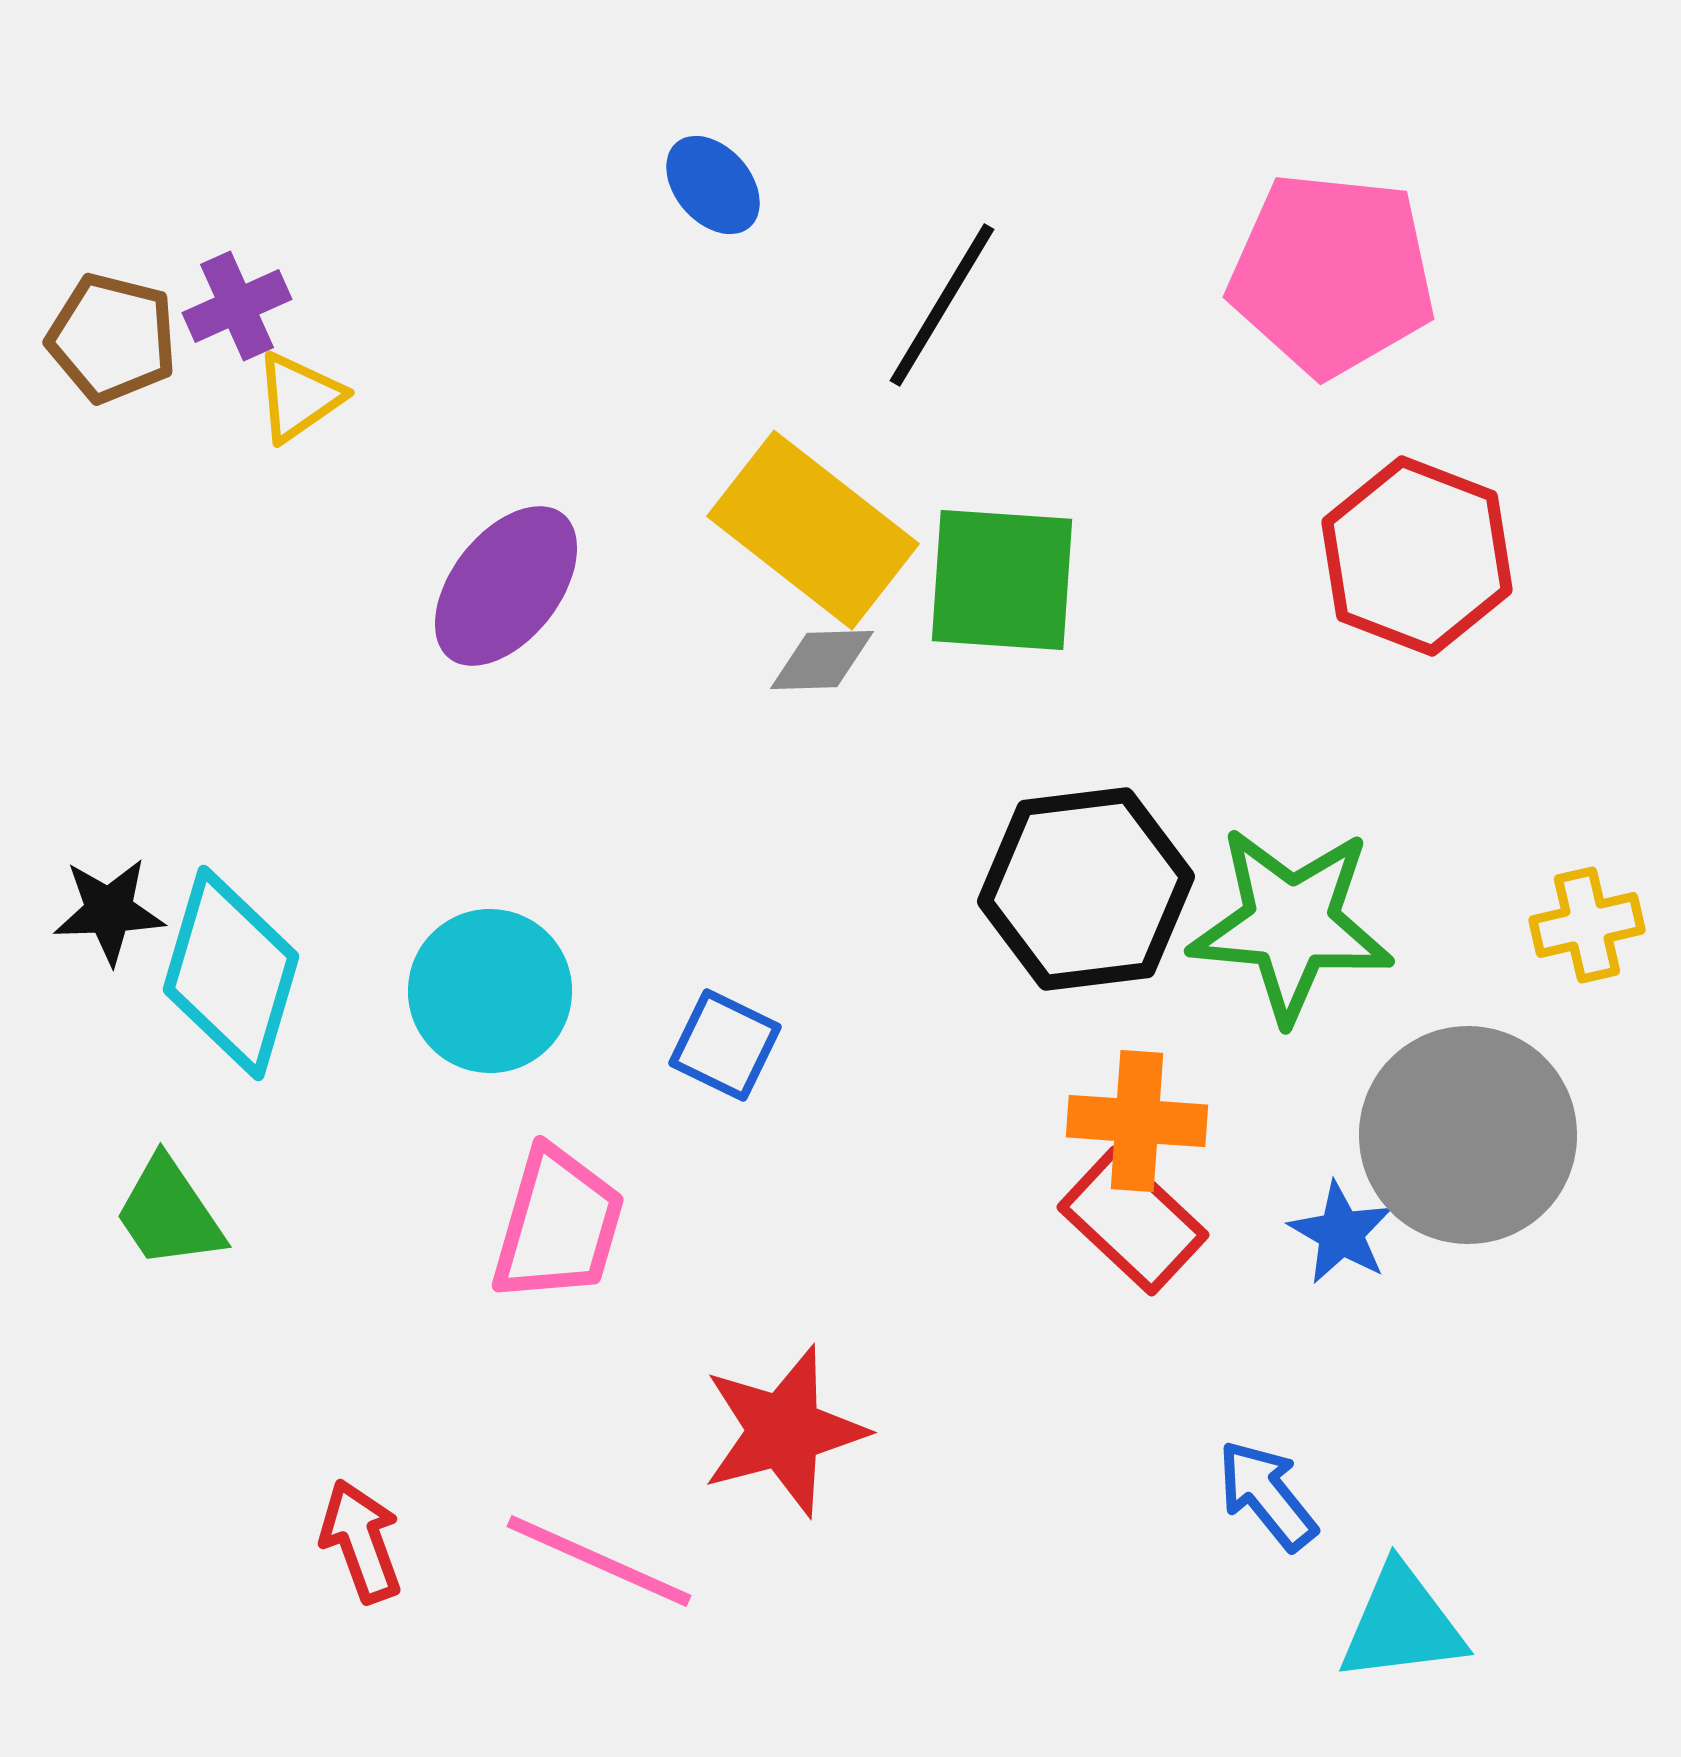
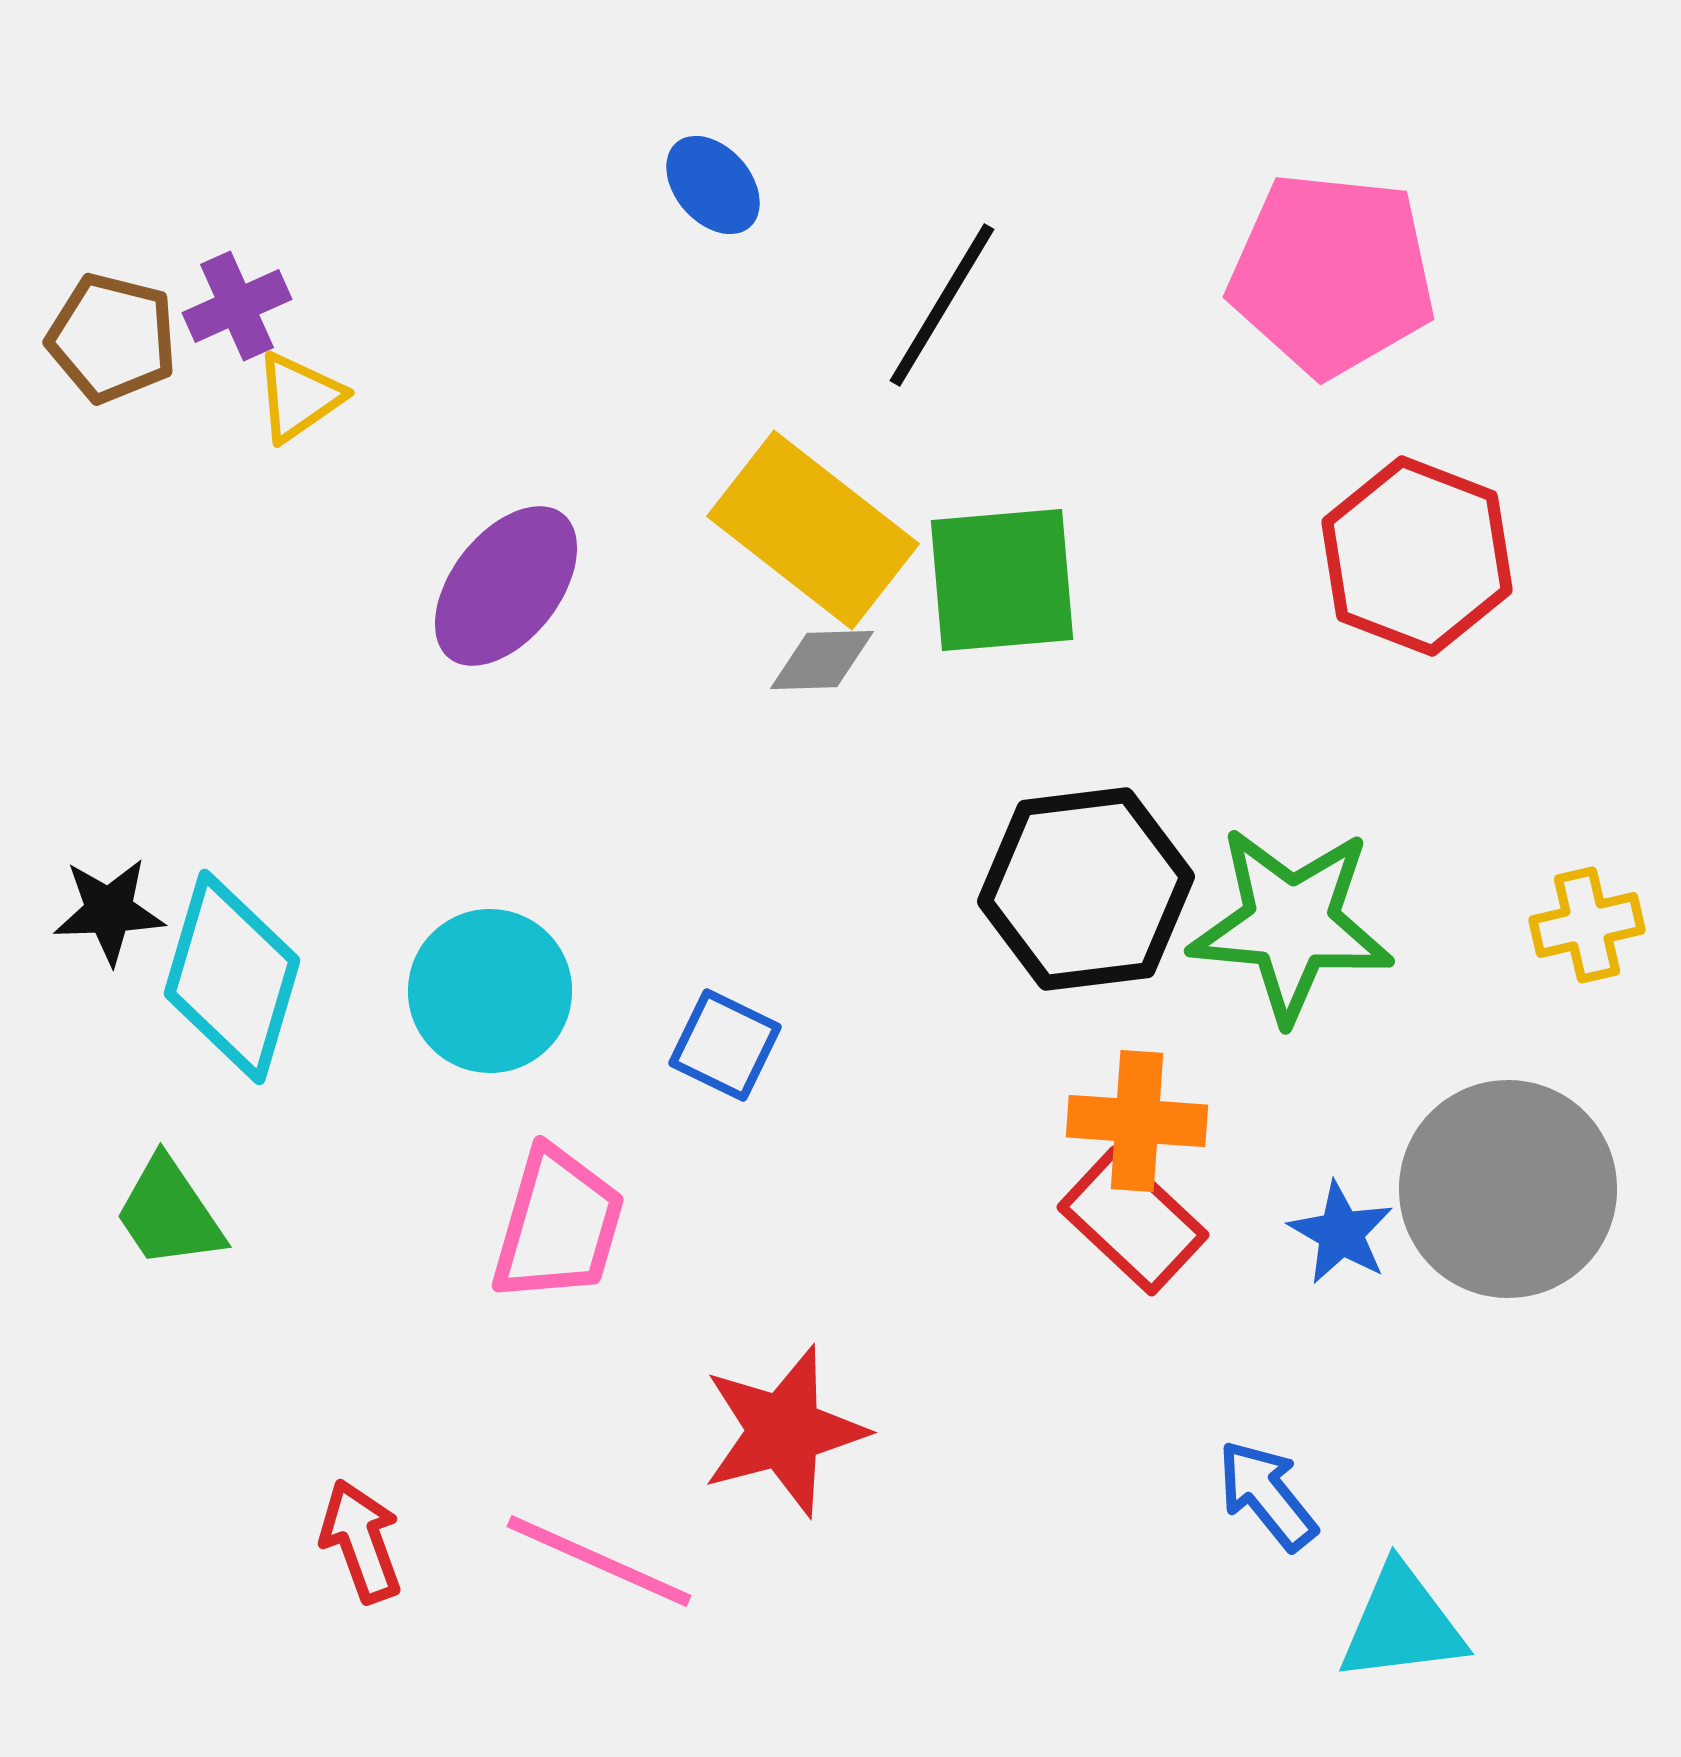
green square: rotated 9 degrees counterclockwise
cyan diamond: moved 1 px right, 4 px down
gray circle: moved 40 px right, 54 px down
